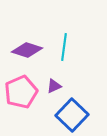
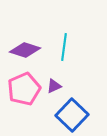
purple diamond: moved 2 px left
pink pentagon: moved 3 px right, 3 px up
